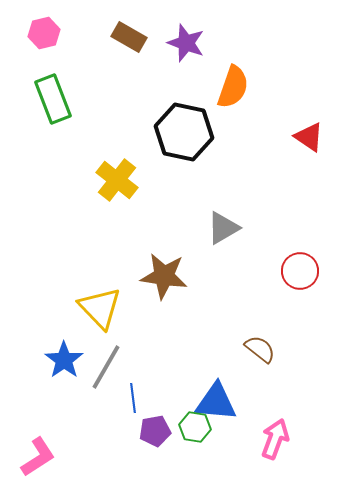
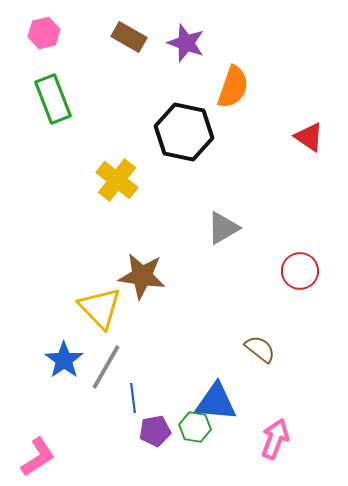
brown star: moved 22 px left
